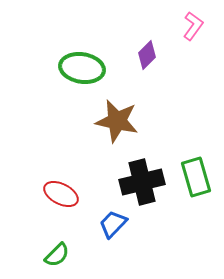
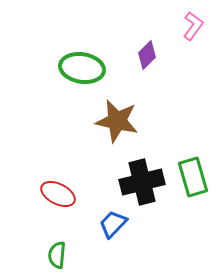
green rectangle: moved 3 px left
red ellipse: moved 3 px left
green semicircle: rotated 140 degrees clockwise
